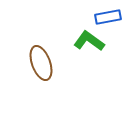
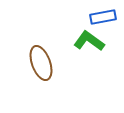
blue rectangle: moved 5 px left
